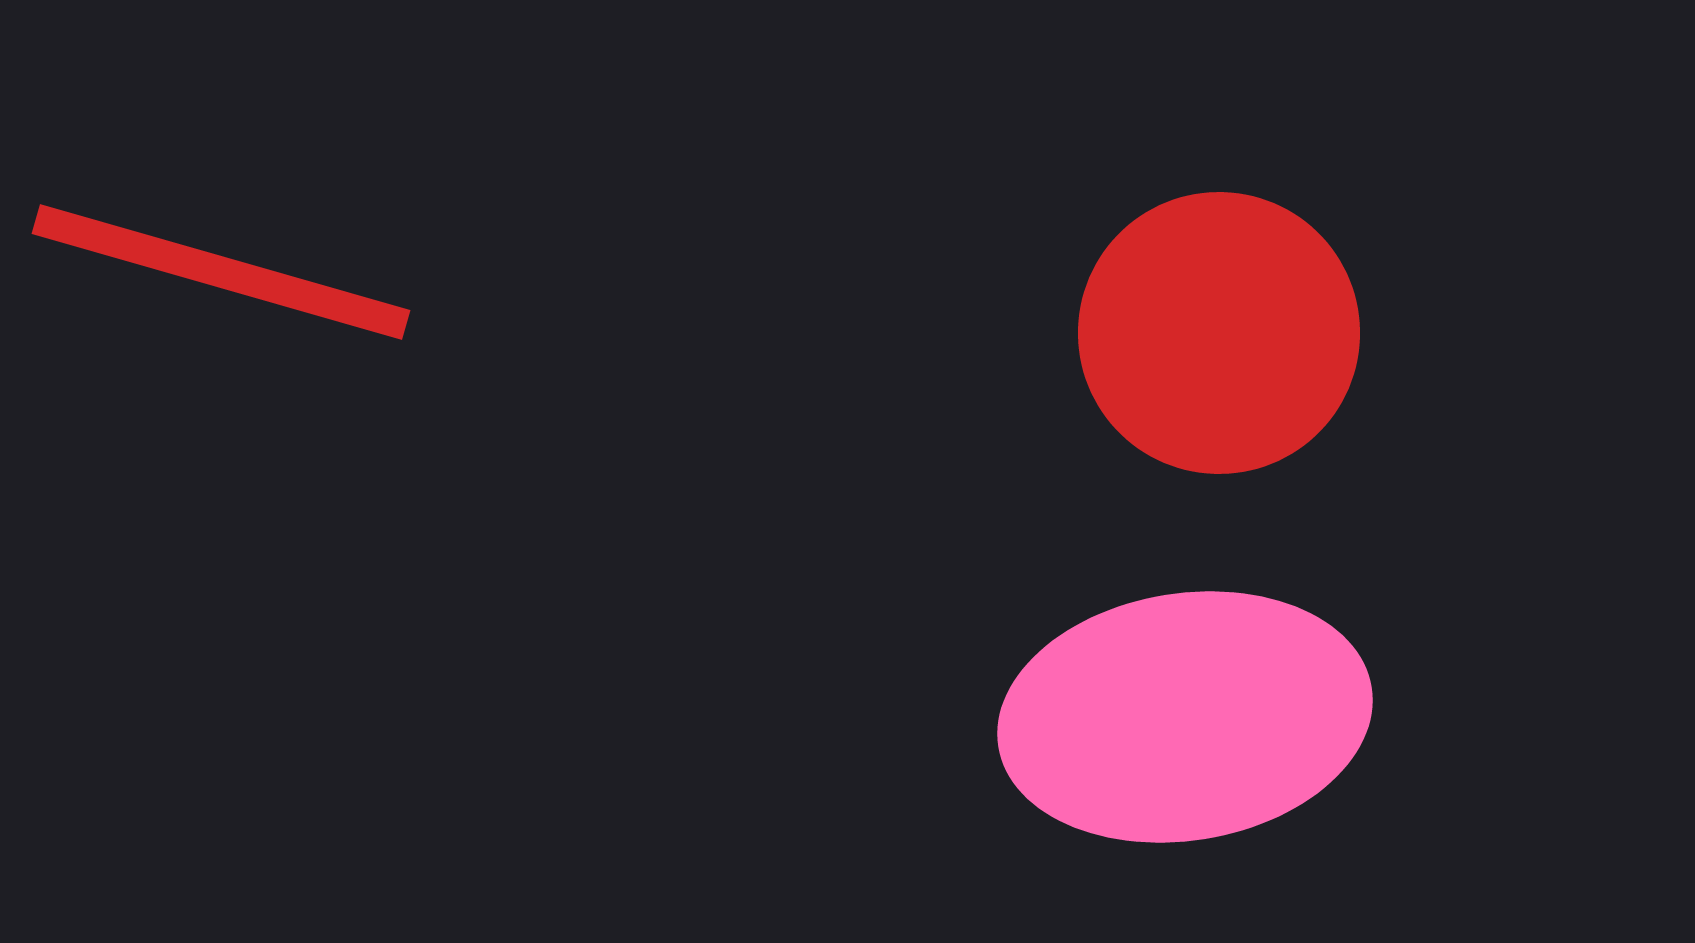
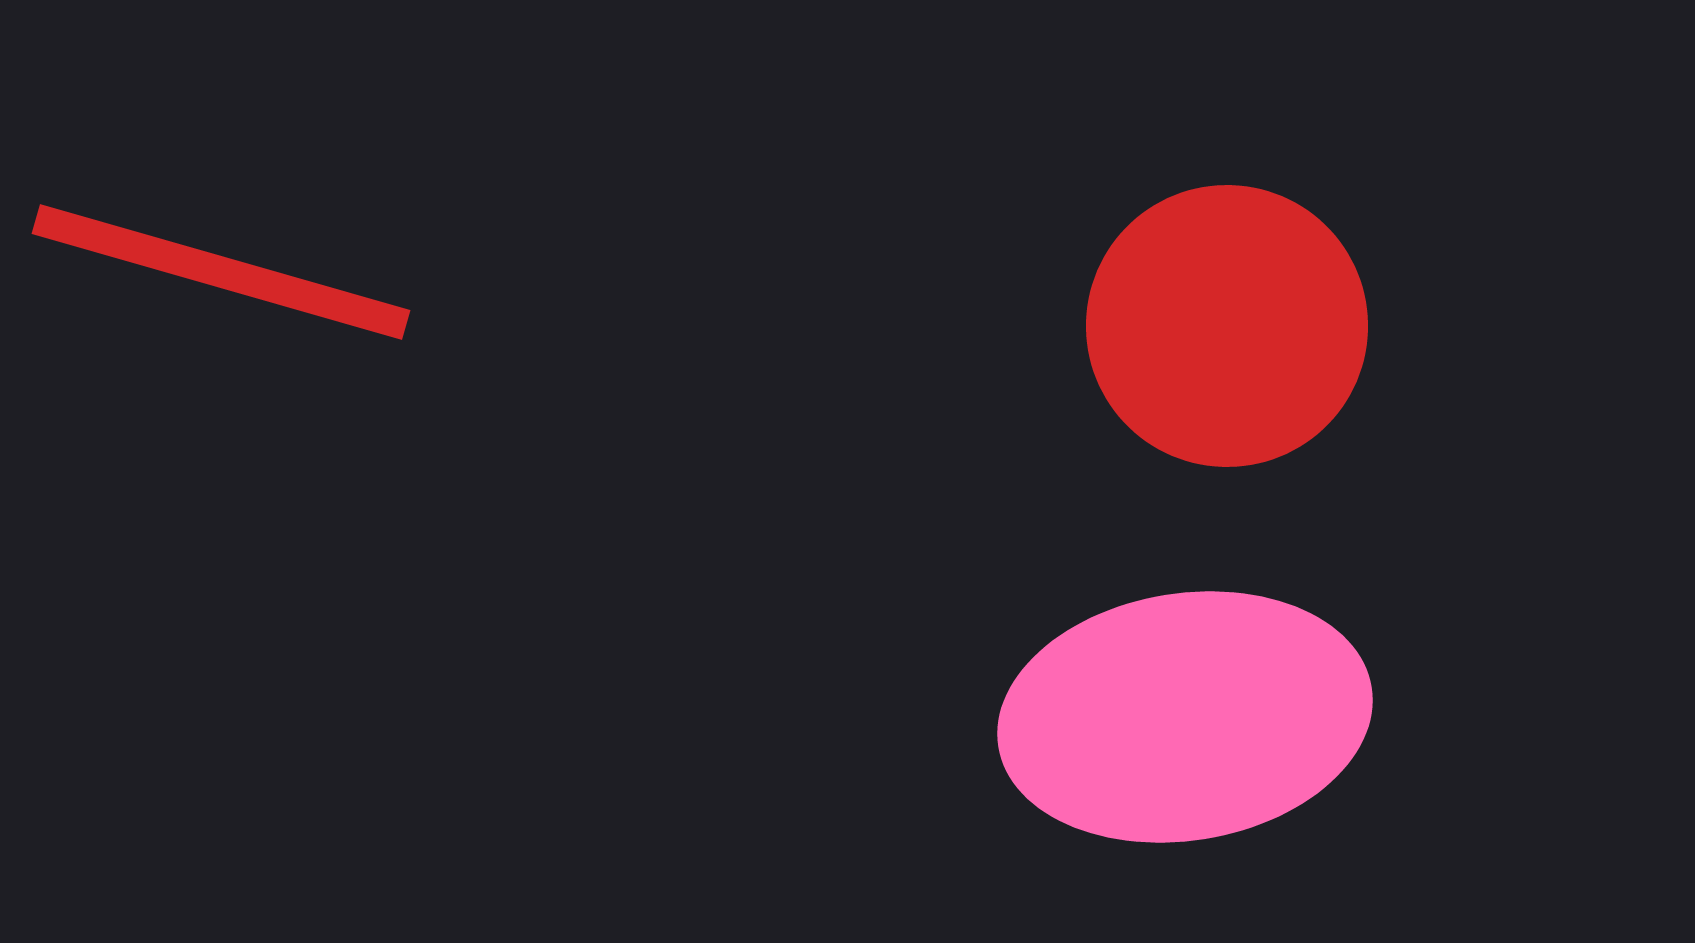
red circle: moved 8 px right, 7 px up
